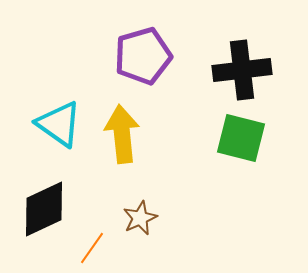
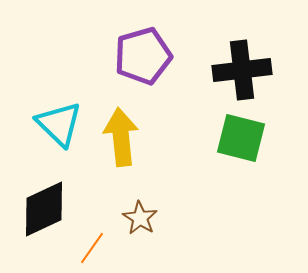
cyan triangle: rotated 9 degrees clockwise
yellow arrow: moved 1 px left, 3 px down
brown star: rotated 16 degrees counterclockwise
